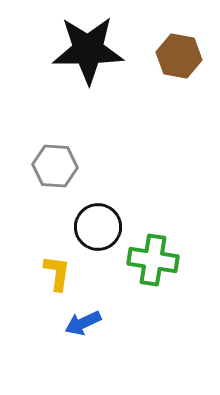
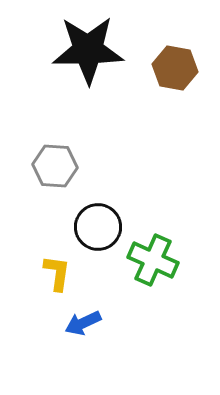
brown hexagon: moved 4 px left, 12 px down
green cross: rotated 15 degrees clockwise
